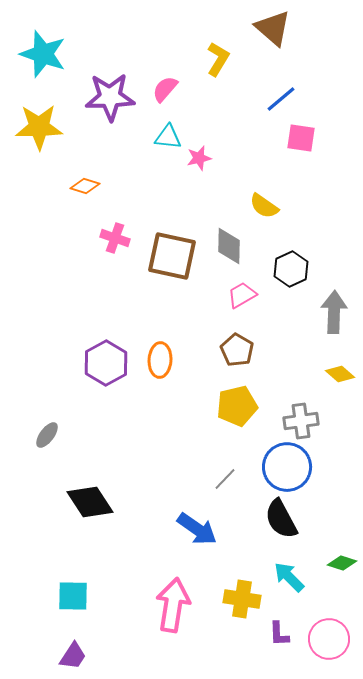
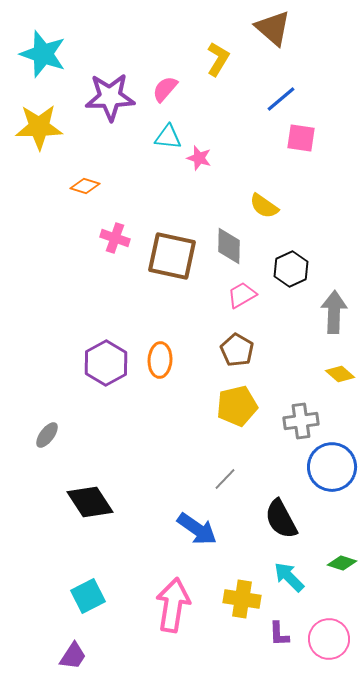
pink star: rotated 30 degrees clockwise
blue circle: moved 45 px right
cyan square: moved 15 px right; rotated 28 degrees counterclockwise
